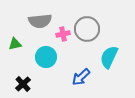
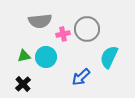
green triangle: moved 9 px right, 12 px down
